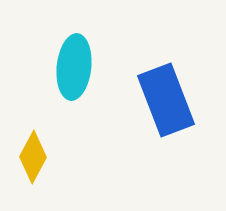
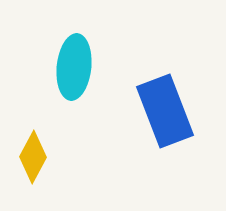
blue rectangle: moved 1 px left, 11 px down
